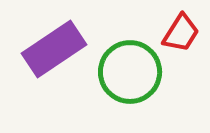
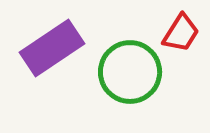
purple rectangle: moved 2 px left, 1 px up
